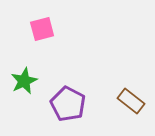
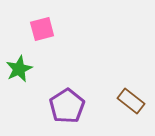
green star: moved 5 px left, 12 px up
purple pentagon: moved 1 px left, 2 px down; rotated 12 degrees clockwise
